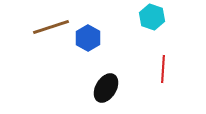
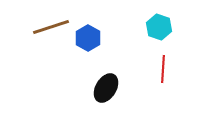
cyan hexagon: moved 7 px right, 10 px down
